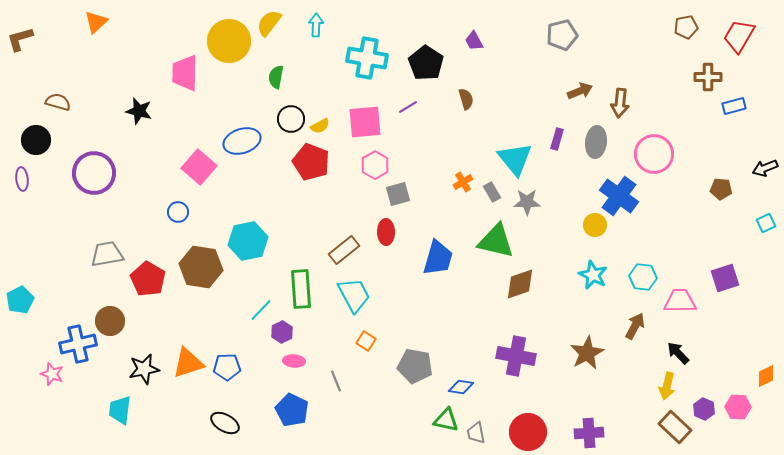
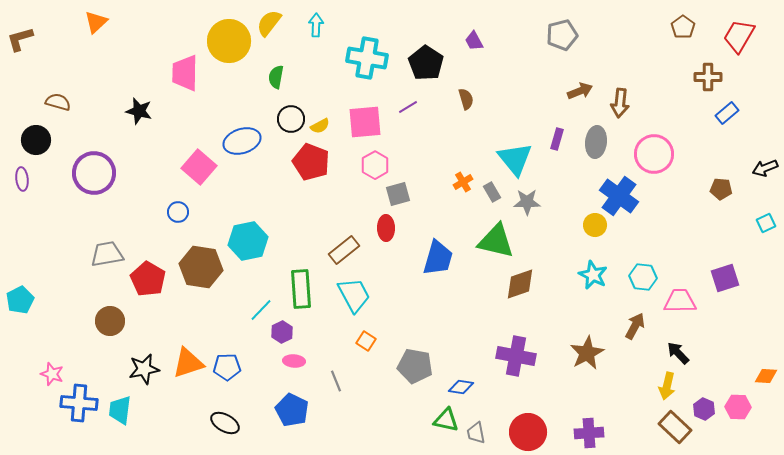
brown pentagon at (686, 27): moved 3 px left; rotated 25 degrees counterclockwise
blue rectangle at (734, 106): moved 7 px left, 7 px down; rotated 25 degrees counterclockwise
red ellipse at (386, 232): moved 4 px up
blue cross at (78, 344): moved 1 px right, 59 px down; rotated 18 degrees clockwise
orange diamond at (766, 376): rotated 30 degrees clockwise
